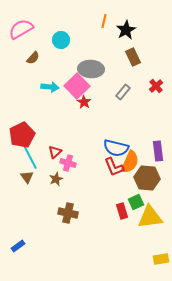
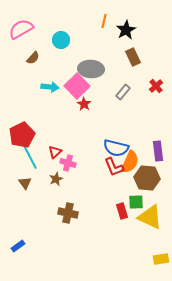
red star: moved 2 px down
brown triangle: moved 2 px left, 6 px down
green square: rotated 21 degrees clockwise
yellow triangle: rotated 32 degrees clockwise
